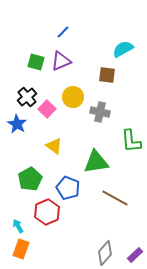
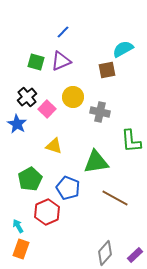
brown square: moved 5 px up; rotated 18 degrees counterclockwise
yellow triangle: rotated 18 degrees counterclockwise
